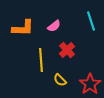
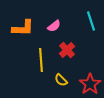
yellow semicircle: moved 1 px right
